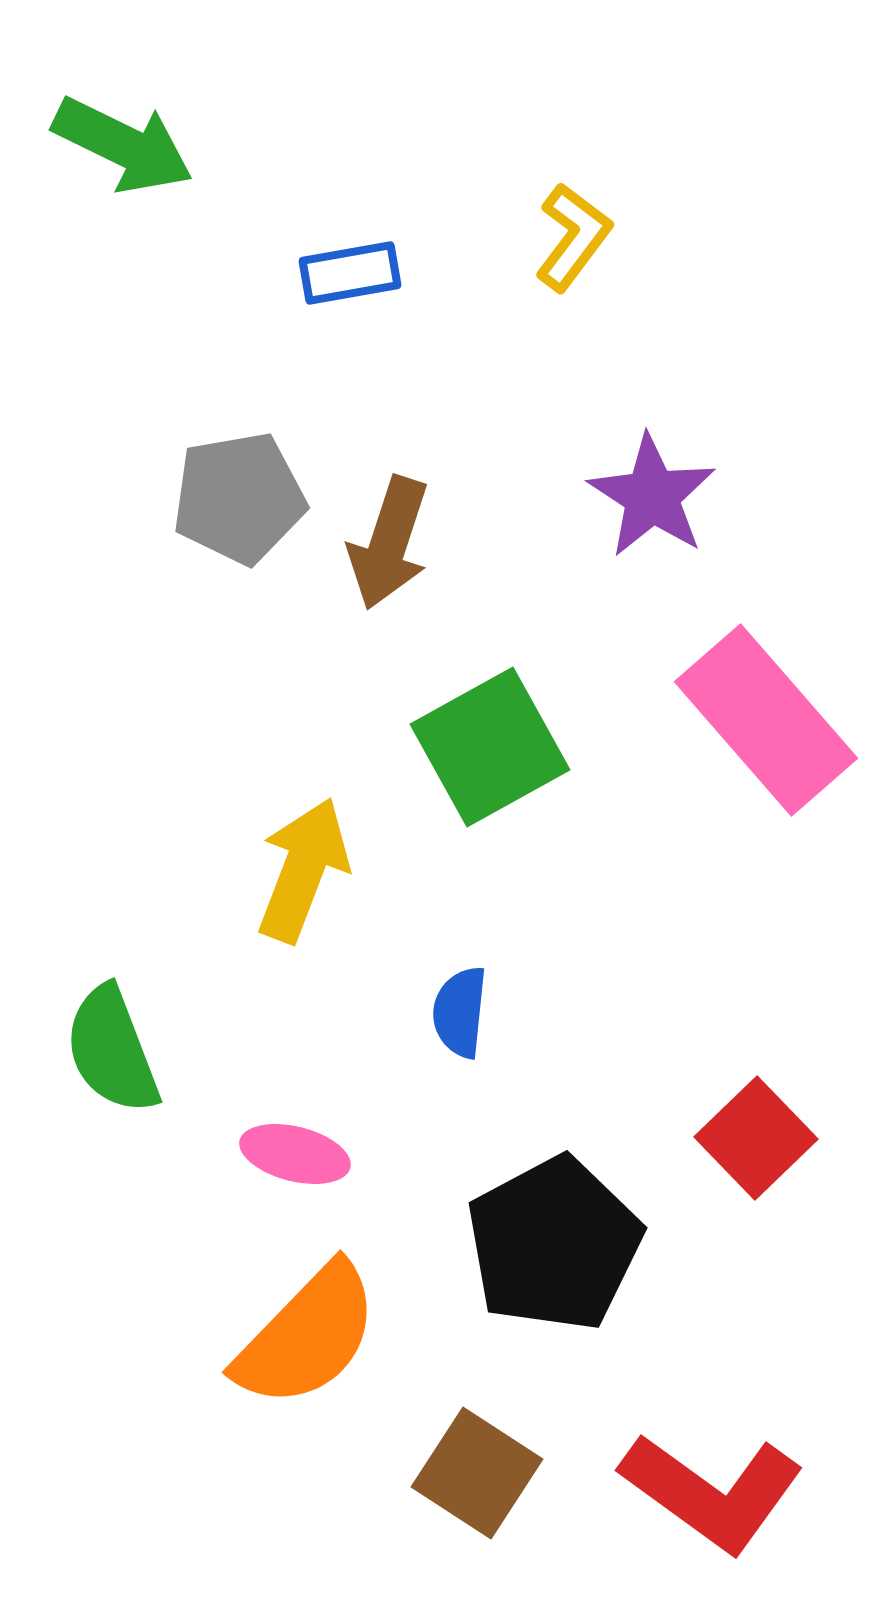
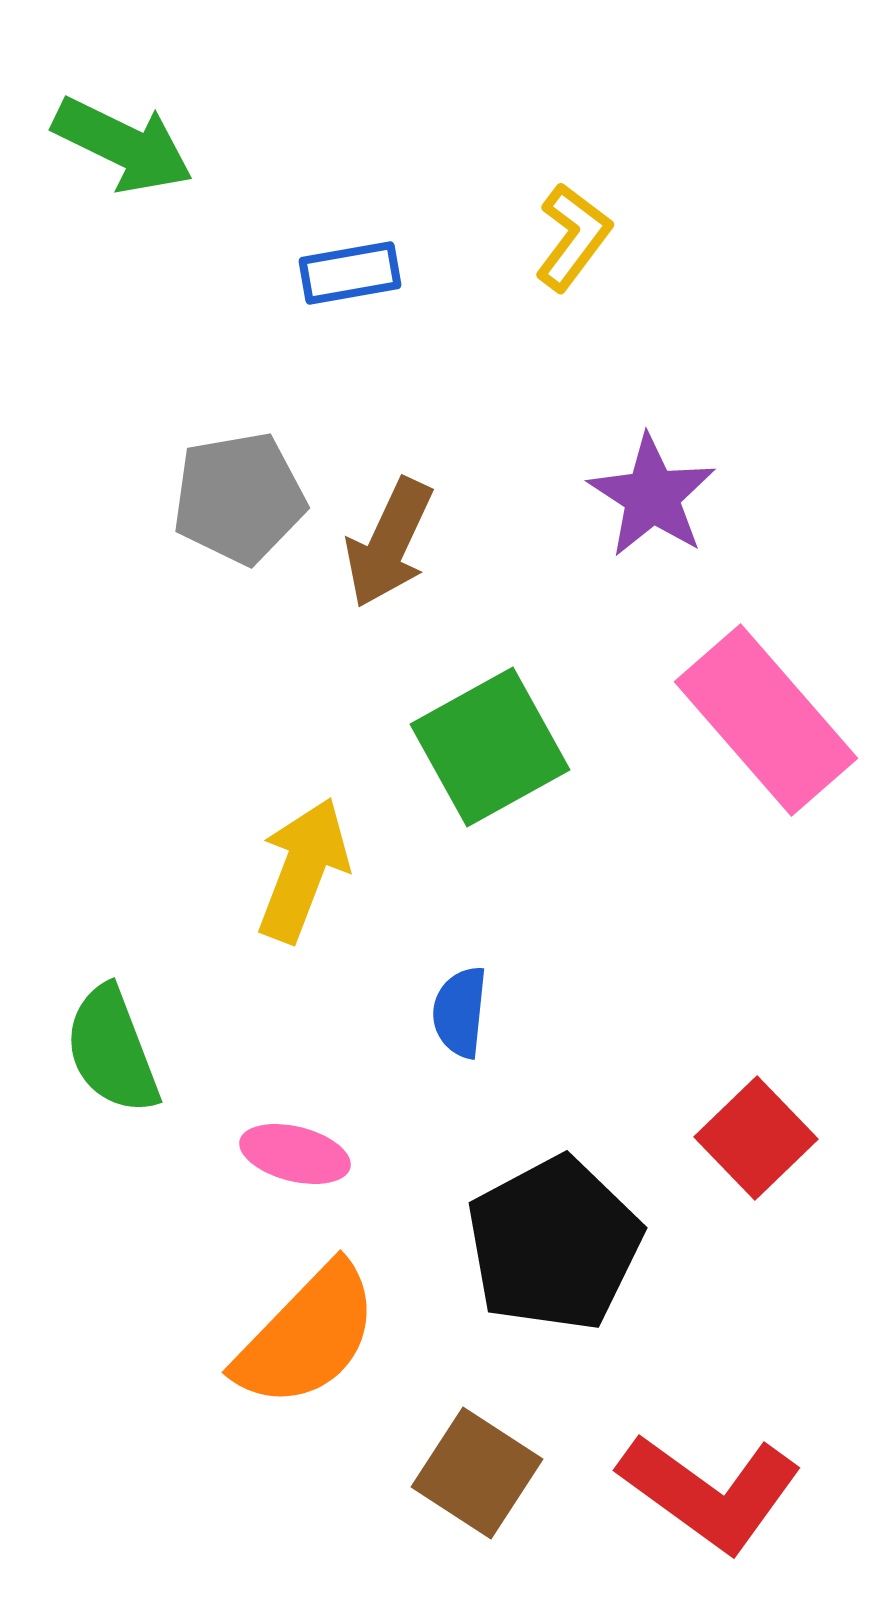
brown arrow: rotated 7 degrees clockwise
red L-shape: moved 2 px left
